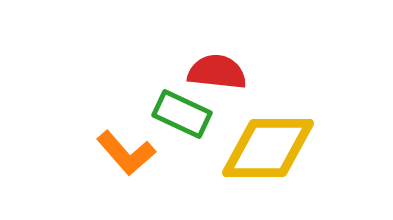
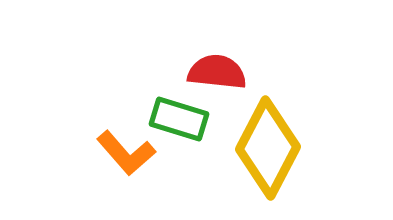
green rectangle: moved 3 px left, 5 px down; rotated 8 degrees counterclockwise
yellow diamond: rotated 62 degrees counterclockwise
